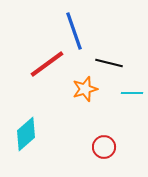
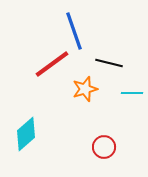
red line: moved 5 px right
